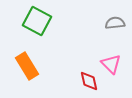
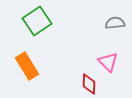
green square: rotated 28 degrees clockwise
pink triangle: moved 3 px left, 2 px up
red diamond: moved 3 px down; rotated 15 degrees clockwise
